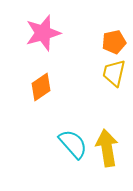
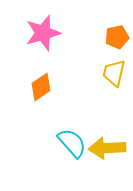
orange pentagon: moved 3 px right, 5 px up
cyan semicircle: moved 1 px left, 1 px up
yellow arrow: rotated 84 degrees counterclockwise
